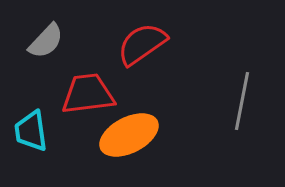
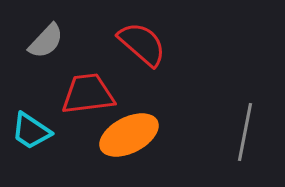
red semicircle: rotated 76 degrees clockwise
gray line: moved 3 px right, 31 px down
cyan trapezoid: rotated 48 degrees counterclockwise
